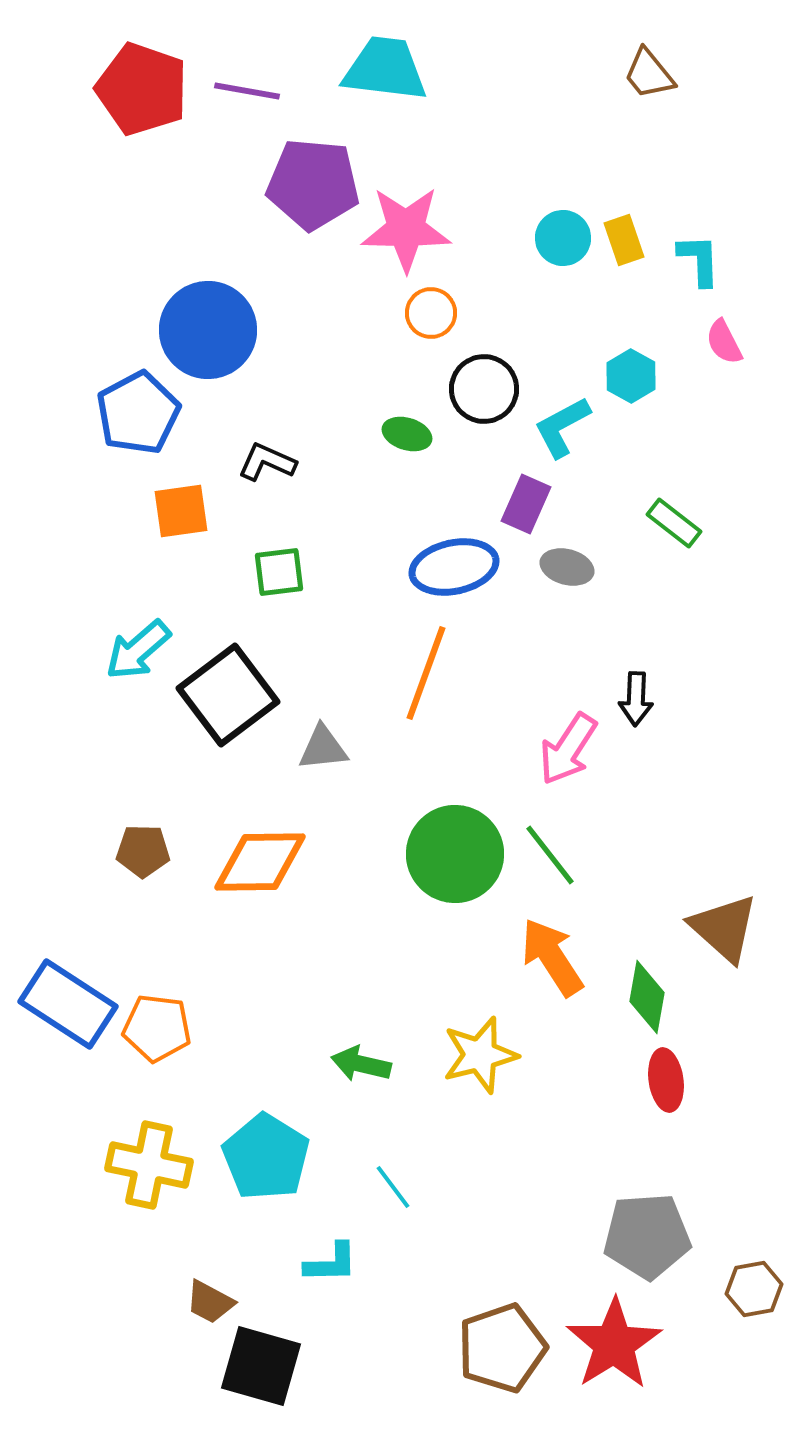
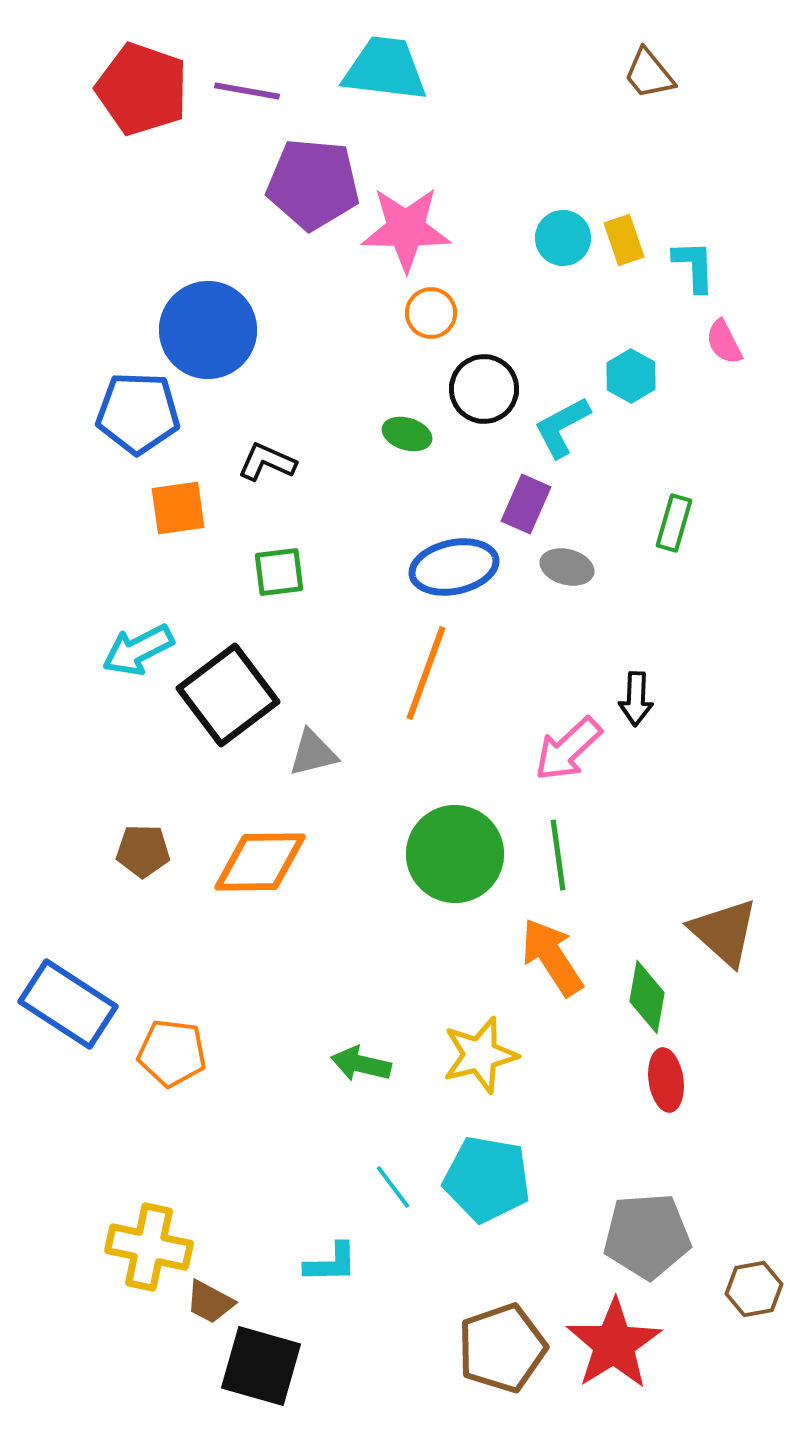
cyan L-shape at (699, 260): moved 5 px left, 6 px down
blue pentagon at (138, 413): rotated 30 degrees clockwise
orange square at (181, 511): moved 3 px left, 3 px up
green rectangle at (674, 523): rotated 68 degrees clockwise
cyan arrow at (138, 650): rotated 14 degrees clockwise
gray triangle at (323, 748): moved 10 px left, 5 px down; rotated 8 degrees counterclockwise
pink arrow at (568, 749): rotated 14 degrees clockwise
green line at (550, 855): moved 8 px right; rotated 30 degrees clockwise
brown triangle at (724, 928): moved 4 px down
orange pentagon at (157, 1028): moved 15 px right, 25 px down
cyan pentagon at (266, 1157): moved 221 px right, 22 px down; rotated 22 degrees counterclockwise
yellow cross at (149, 1165): moved 82 px down
